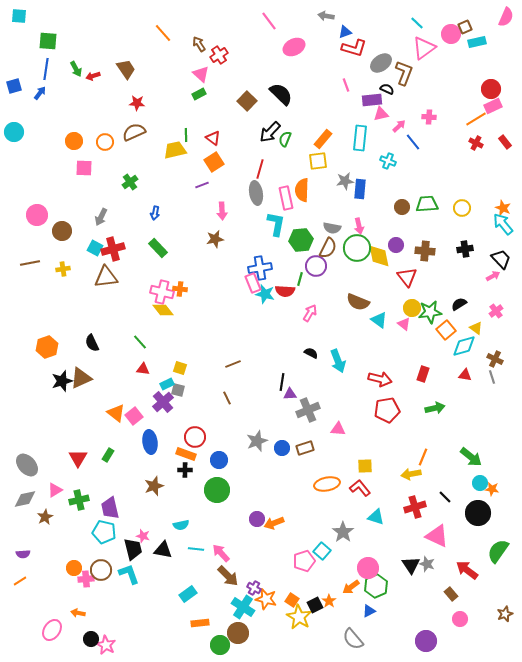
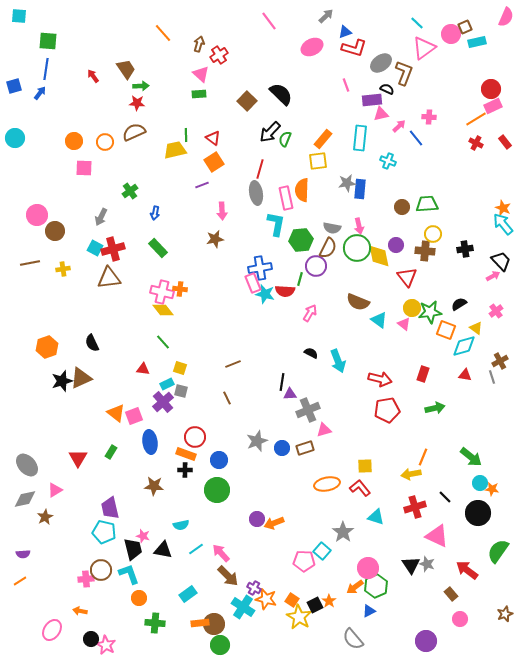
gray arrow at (326, 16): rotated 126 degrees clockwise
brown arrow at (199, 44): rotated 49 degrees clockwise
pink ellipse at (294, 47): moved 18 px right
green arrow at (76, 69): moved 65 px right, 17 px down; rotated 63 degrees counterclockwise
red arrow at (93, 76): rotated 72 degrees clockwise
green rectangle at (199, 94): rotated 24 degrees clockwise
cyan circle at (14, 132): moved 1 px right, 6 px down
blue line at (413, 142): moved 3 px right, 4 px up
gray star at (345, 181): moved 2 px right, 2 px down
green cross at (130, 182): moved 9 px down
yellow circle at (462, 208): moved 29 px left, 26 px down
brown circle at (62, 231): moved 7 px left
black trapezoid at (501, 259): moved 2 px down
brown triangle at (106, 277): moved 3 px right, 1 px down
orange square at (446, 330): rotated 30 degrees counterclockwise
green line at (140, 342): moved 23 px right
brown cross at (495, 359): moved 5 px right, 2 px down; rotated 35 degrees clockwise
gray square at (178, 390): moved 3 px right, 1 px down
pink square at (134, 416): rotated 18 degrees clockwise
pink triangle at (338, 429): moved 14 px left, 1 px down; rotated 21 degrees counterclockwise
green rectangle at (108, 455): moved 3 px right, 3 px up
brown star at (154, 486): rotated 24 degrees clockwise
green cross at (79, 500): moved 76 px right, 123 px down; rotated 18 degrees clockwise
cyan line at (196, 549): rotated 42 degrees counterclockwise
pink pentagon at (304, 561): rotated 20 degrees clockwise
orange circle at (74, 568): moved 65 px right, 30 px down
orange arrow at (351, 587): moved 4 px right
orange arrow at (78, 613): moved 2 px right, 2 px up
brown circle at (238, 633): moved 24 px left, 9 px up
